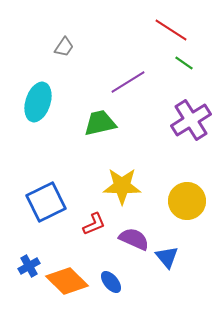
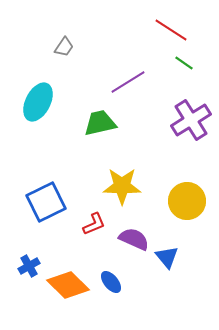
cyan ellipse: rotated 9 degrees clockwise
orange diamond: moved 1 px right, 4 px down
